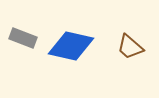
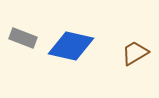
brown trapezoid: moved 5 px right, 6 px down; rotated 108 degrees clockwise
